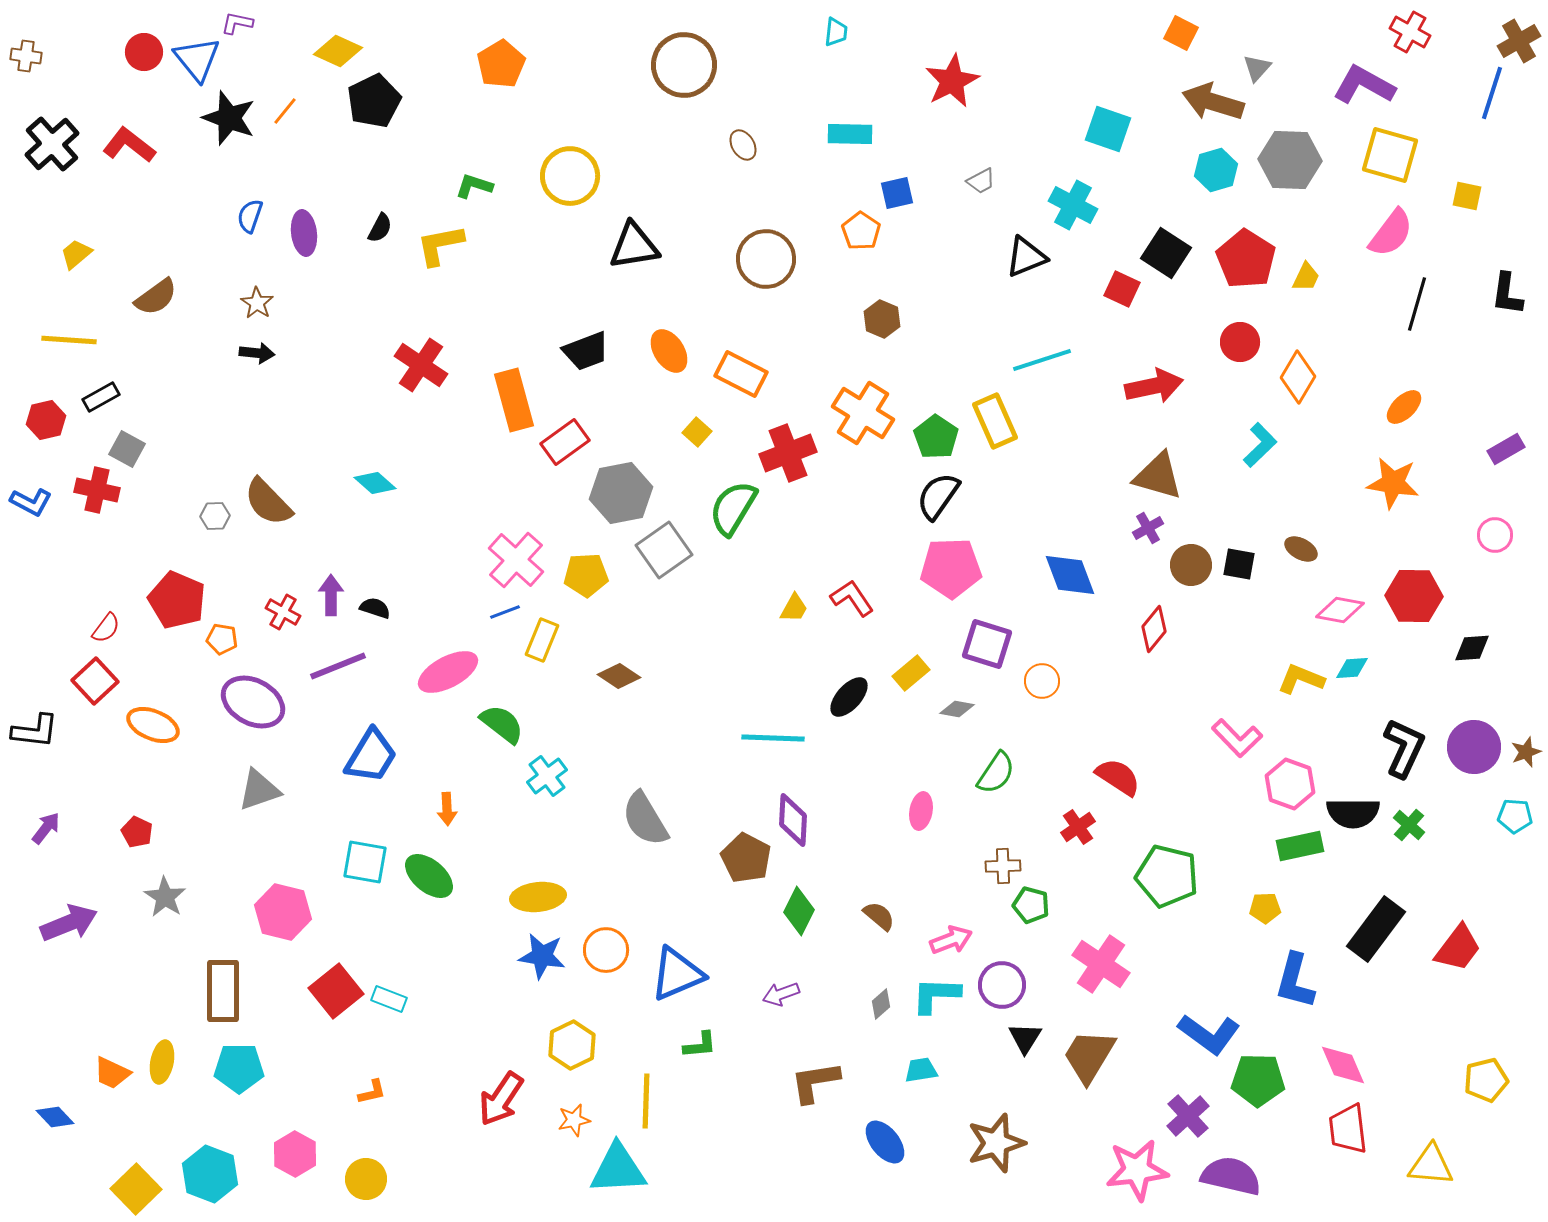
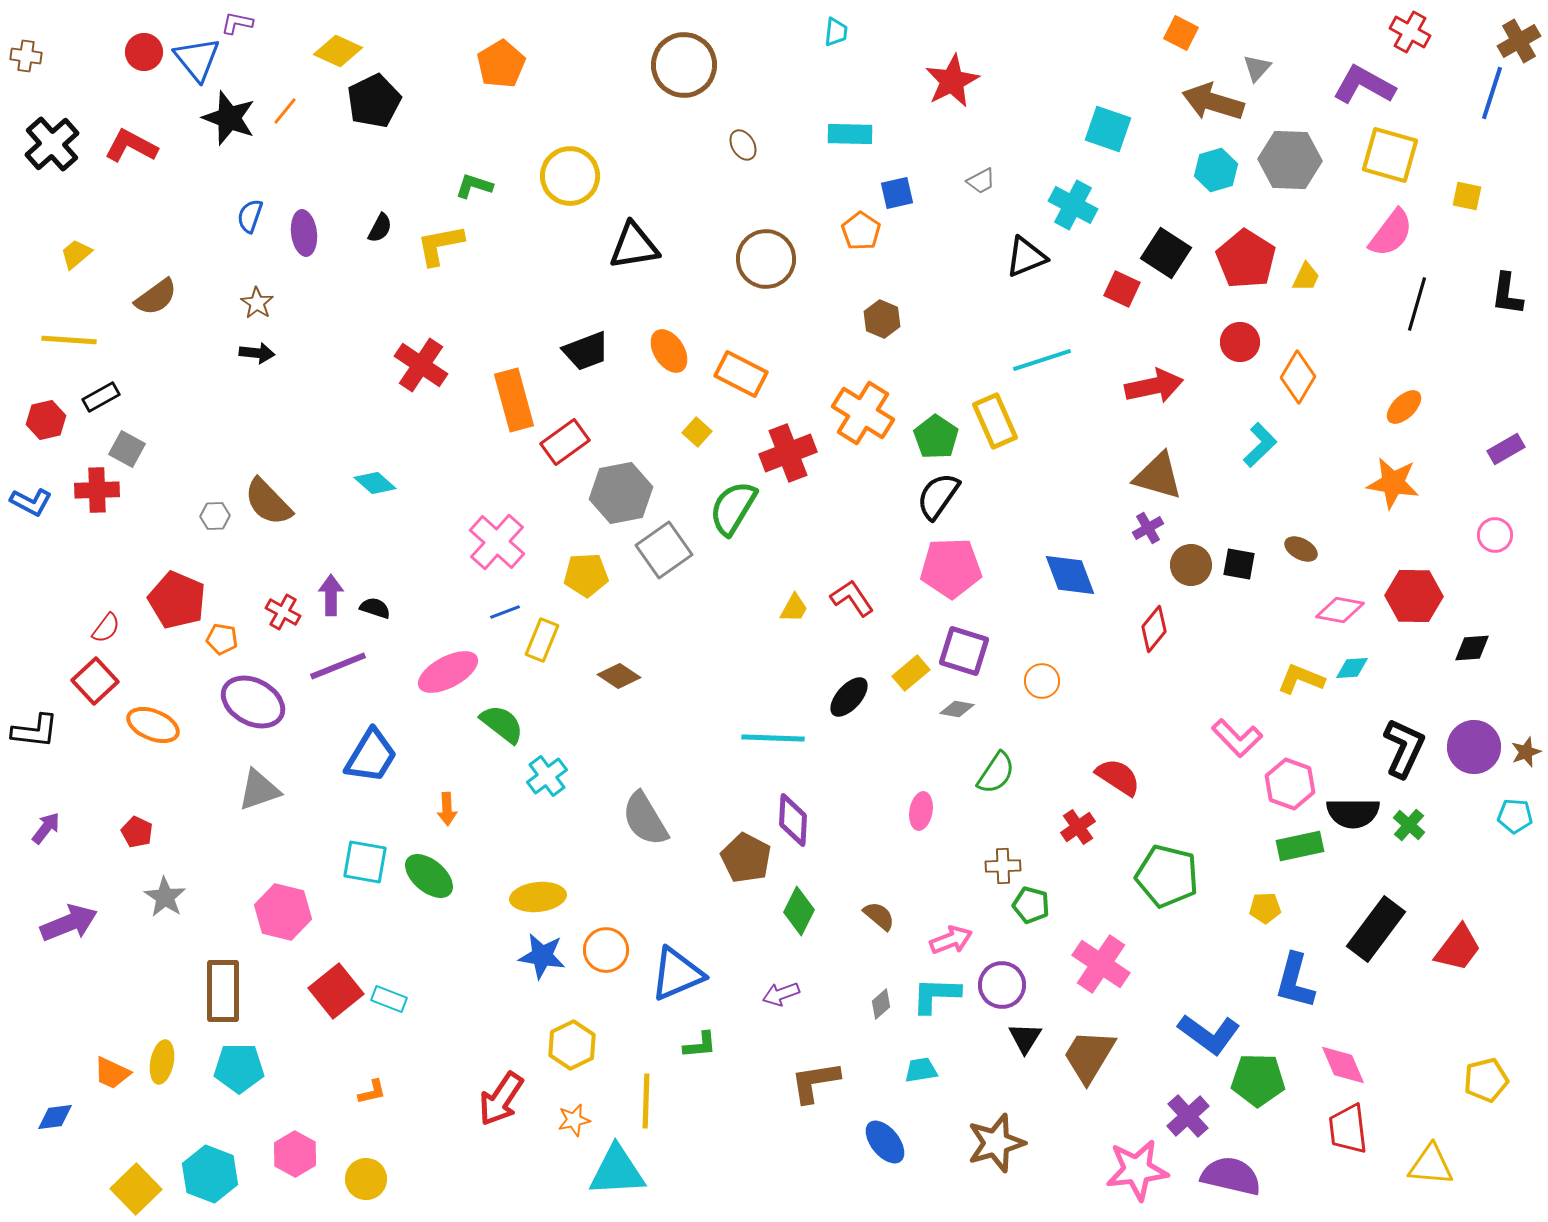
red L-shape at (129, 145): moved 2 px right, 1 px down; rotated 10 degrees counterclockwise
red cross at (97, 490): rotated 15 degrees counterclockwise
pink cross at (516, 560): moved 19 px left, 18 px up
purple square at (987, 644): moved 23 px left, 7 px down
blue diamond at (55, 1117): rotated 54 degrees counterclockwise
cyan triangle at (618, 1169): moved 1 px left, 2 px down
